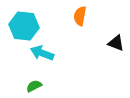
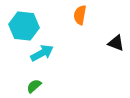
orange semicircle: moved 1 px up
cyan arrow: rotated 130 degrees clockwise
green semicircle: rotated 14 degrees counterclockwise
